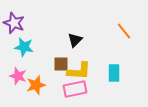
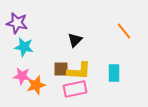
purple star: moved 3 px right; rotated 10 degrees counterclockwise
brown square: moved 5 px down
pink star: moved 4 px right; rotated 12 degrees counterclockwise
